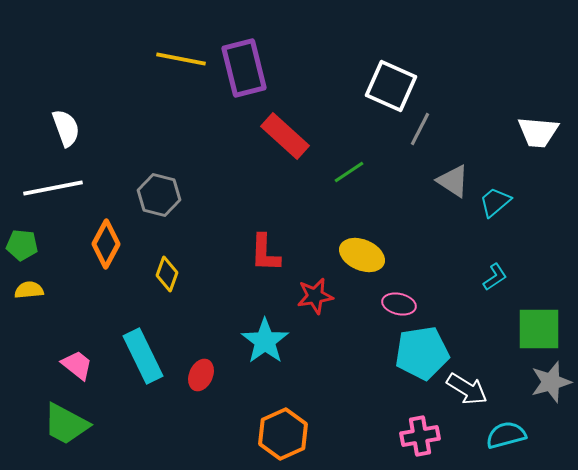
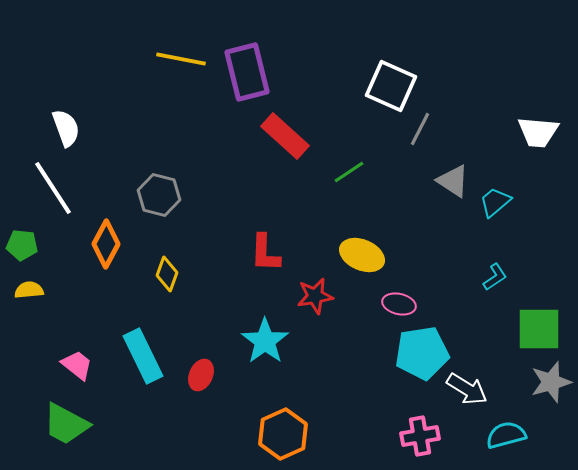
purple rectangle: moved 3 px right, 4 px down
white line: rotated 68 degrees clockwise
